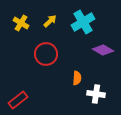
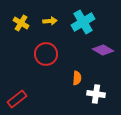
yellow arrow: rotated 40 degrees clockwise
red rectangle: moved 1 px left, 1 px up
